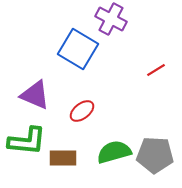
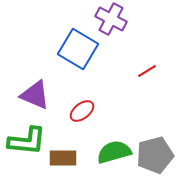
red line: moved 9 px left, 1 px down
gray pentagon: rotated 18 degrees counterclockwise
